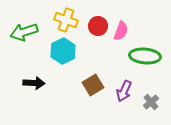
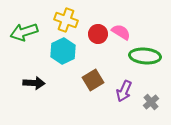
red circle: moved 8 px down
pink semicircle: moved 1 px down; rotated 78 degrees counterclockwise
brown square: moved 5 px up
